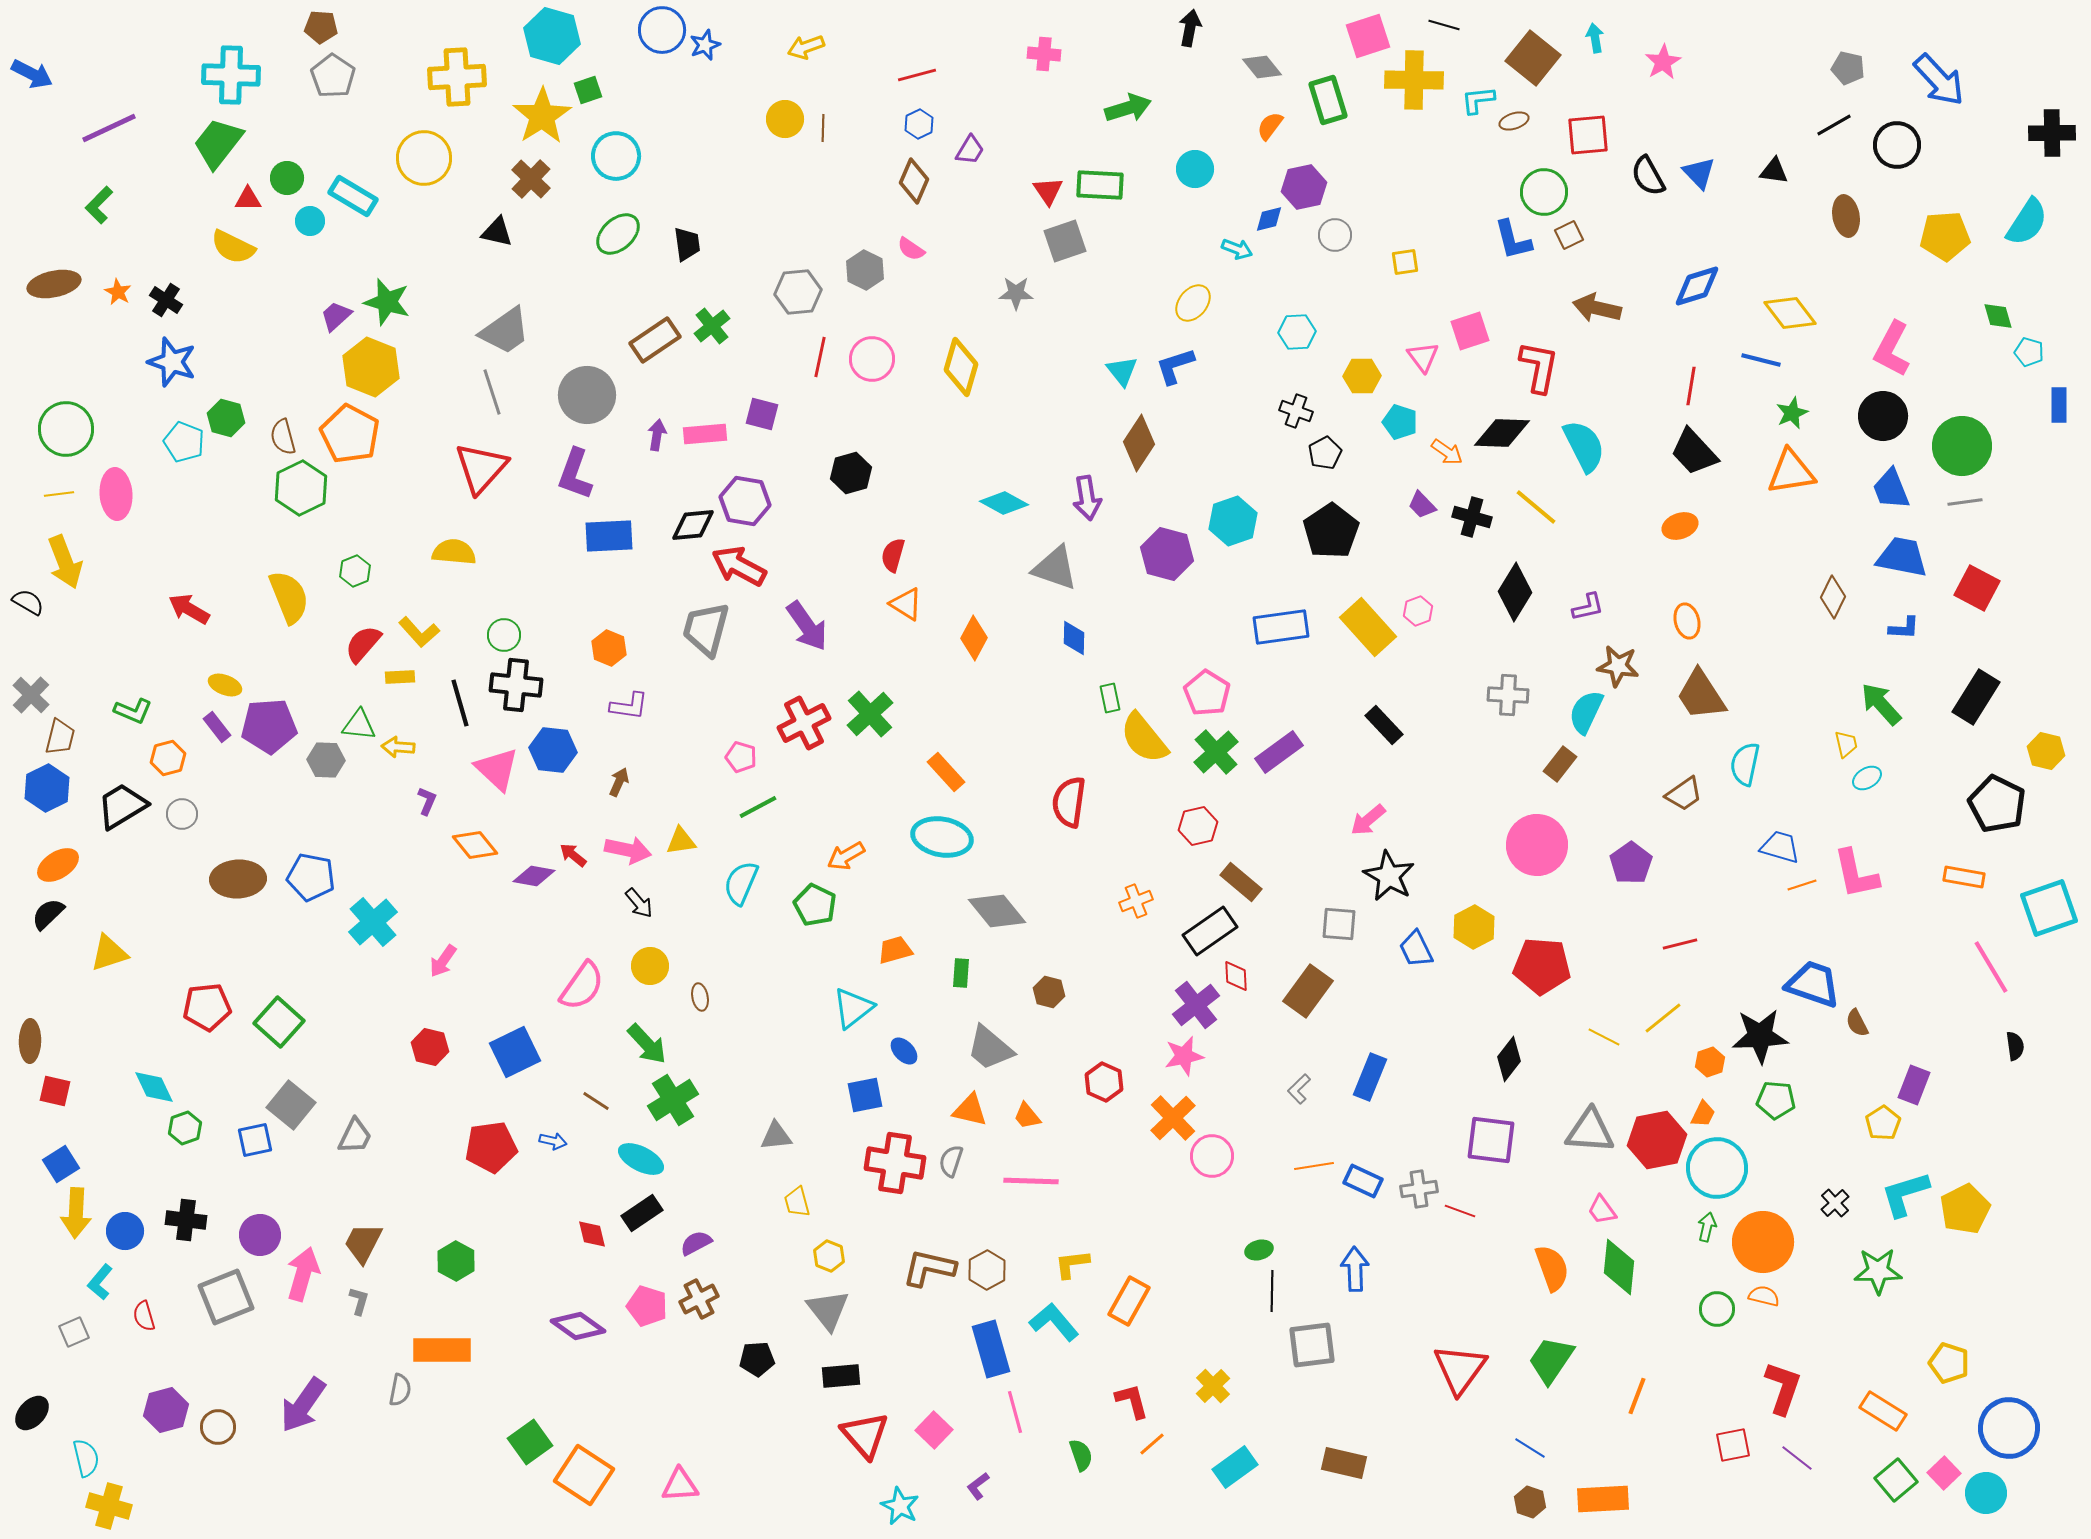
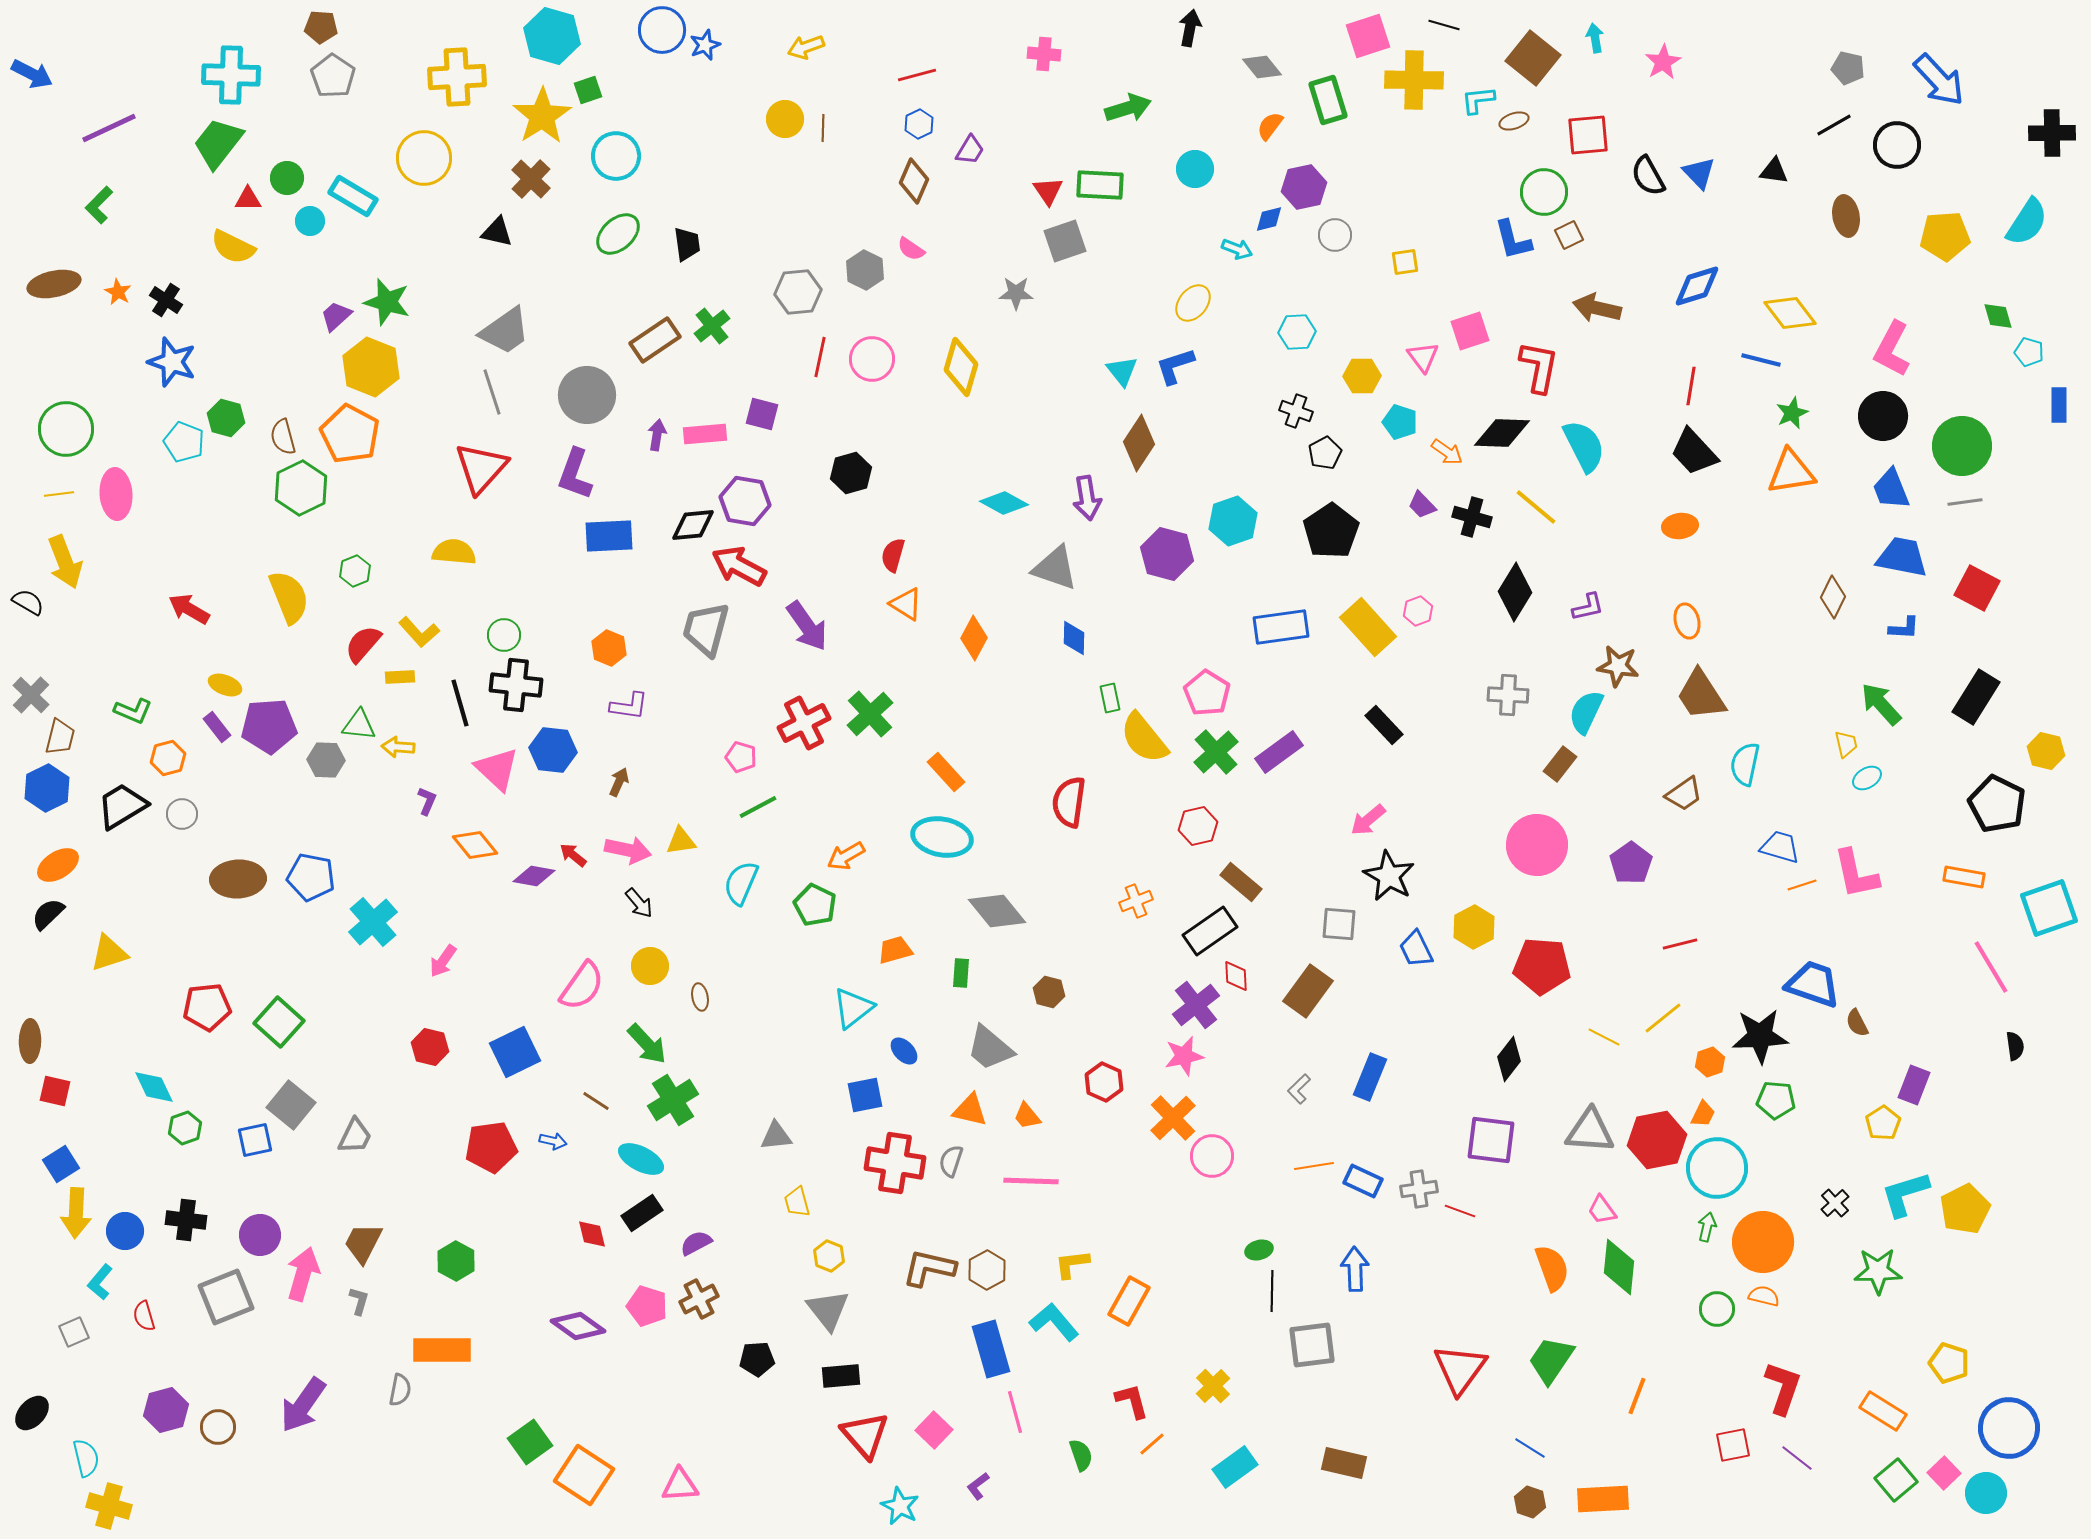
orange ellipse at (1680, 526): rotated 12 degrees clockwise
